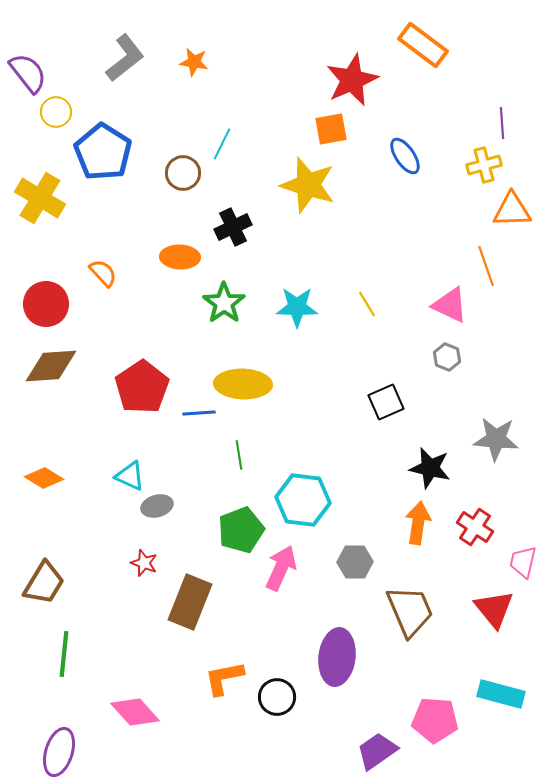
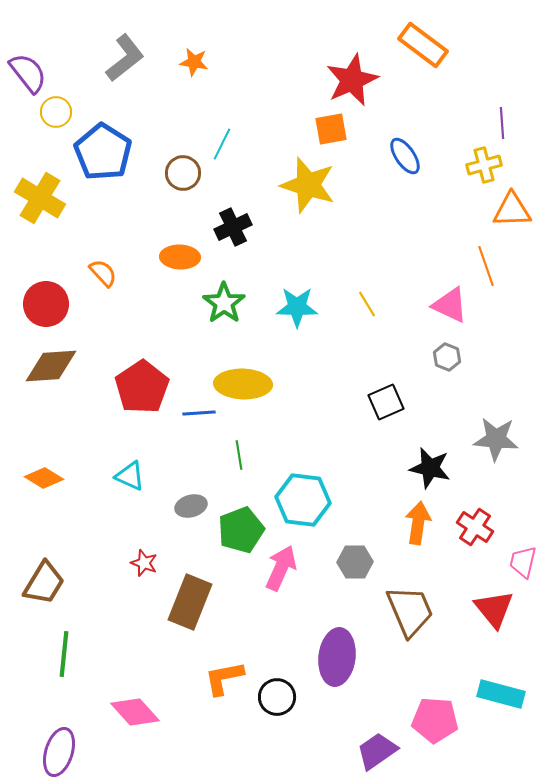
gray ellipse at (157, 506): moved 34 px right
